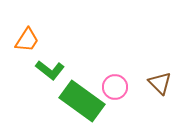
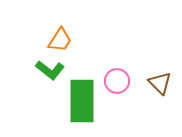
orange trapezoid: moved 33 px right
pink circle: moved 2 px right, 6 px up
green rectangle: rotated 54 degrees clockwise
